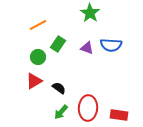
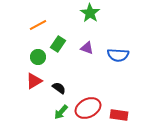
blue semicircle: moved 7 px right, 10 px down
red ellipse: rotated 60 degrees clockwise
